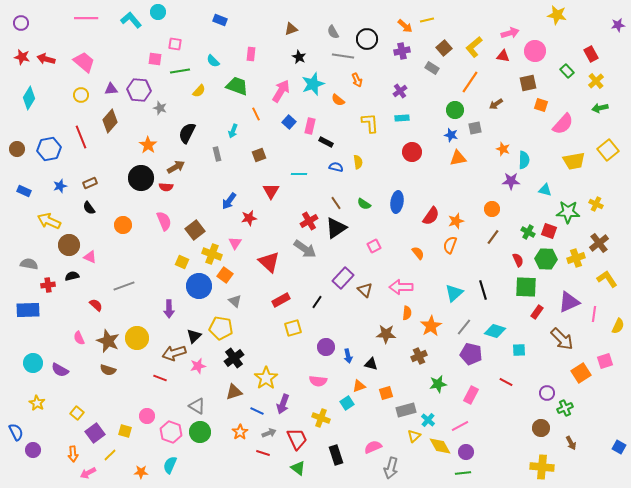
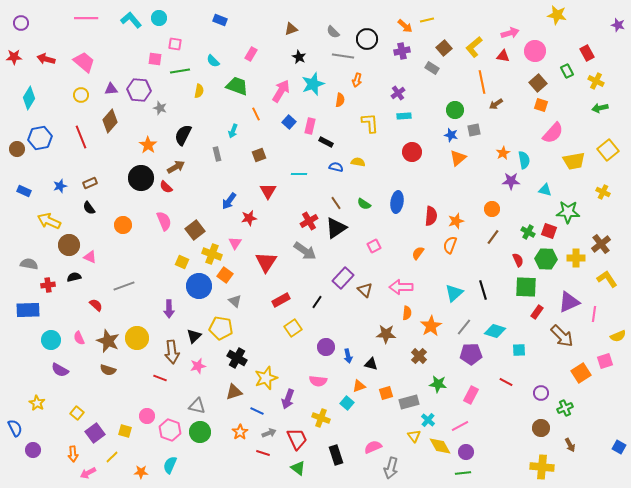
cyan circle at (158, 12): moved 1 px right, 6 px down
purple star at (618, 25): rotated 24 degrees clockwise
gray semicircle at (333, 32): rotated 16 degrees counterclockwise
pink rectangle at (251, 54): rotated 24 degrees clockwise
red rectangle at (591, 54): moved 4 px left, 1 px up
red star at (22, 57): moved 8 px left; rotated 14 degrees counterclockwise
green rectangle at (567, 71): rotated 16 degrees clockwise
orange arrow at (357, 80): rotated 40 degrees clockwise
yellow cross at (596, 81): rotated 21 degrees counterclockwise
orange line at (470, 82): moved 12 px right; rotated 45 degrees counterclockwise
brown square at (528, 83): moved 10 px right; rotated 30 degrees counterclockwise
yellow semicircle at (199, 91): rotated 32 degrees counterclockwise
purple cross at (400, 91): moved 2 px left, 2 px down
orange semicircle at (338, 100): moved 2 px right; rotated 120 degrees counterclockwise
cyan rectangle at (402, 118): moved 2 px right, 2 px up
pink semicircle at (563, 124): moved 10 px left, 9 px down
gray square at (475, 128): moved 1 px left, 2 px down
black semicircle at (187, 133): moved 4 px left, 2 px down
blue hexagon at (49, 149): moved 9 px left, 11 px up
orange star at (503, 149): moved 4 px down; rotated 24 degrees clockwise
orange triangle at (458, 158): rotated 30 degrees counterclockwise
cyan semicircle at (524, 160): rotated 12 degrees counterclockwise
yellow semicircle at (358, 162): rotated 72 degrees counterclockwise
red semicircle at (166, 187): rotated 40 degrees clockwise
red triangle at (271, 191): moved 3 px left
yellow cross at (596, 204): moved 7 px right, 12 px up
red semicircle at (431, 216): rotated 30 degrees counterclockwise
brown cross at (599, 243): moved 2 px right, 1 px down
gray arrow at (305, 249): moved 2 px down
orange semicircle at (418, 253): rotated 104 degrees counterclockwise
yellow cross at (576, 258): rotated 18 degrees clockwise
red triangle at (269, 262): moved 3 px left; rotated 20 degrees clockwise
black semicircle at (72, 276): moved 2 px right, 1 px down
yellow semicircle at (618, 326): moved 10 px down; rotated 42 degrees clockwise
yellow square at (293, 328): rotated 18 degrees counterclockwise
brown arrow at (562, 339): moved 3 px up
brown arrow at (174, 353): moved 2 px left, 1 px up; rotated 80 degrees counterclockwise
purple pentagon at (471, 354): rotated 15 degrees counterclockwise
brown cross at (419, 356): rotated 21 degrees counterclockwise
black cross at (234, 358): moved 3 px right; rotated 24 degrees counterclockwise
cyan circle at (33, 363): moved 18 px right, 23 px up
yellow star at (266, 378): rotated 15 degrees clockwise
green star at (438, 384): rotated 18 degrees clockwise
purple circle at (547, 393): moved 6 px left
cyan square at (347, 403): rotated 16 degrees counterclockwise
purple arrow at (283, 404): moved 5 px right, 5 px up
gray triangle at (197, 406): rotated 18 degrees counterclockwise
gray rectangle at (406, 410): moved 3 px right, 8 px up
blue semicircle at (16, 432): moved 1 px left, 4 px up
pink hexagon at (171, 432): moved 1 px left, 2 px up
yellow triangle at (414, 436): rotated 24 degrees counterclockwise
brown arrow at (571, 443): moved 1 px left, 2 px down
yellow line at (110, 455): moved 2 px right, 2 px down
